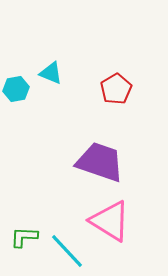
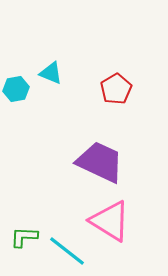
purple trapezoid: rotated 6 degrees clockwise
cyan line: rotated 9 degrees counterclockwise
